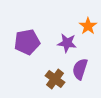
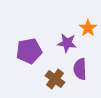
orange star: moved 2 px down
purple pentagon: moved 2 px right, 9 px down
purple semicircle: rotated 20 degrees counterclockwise
